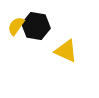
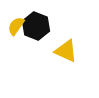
black hexagon: rotated 12 degrees clockwise
